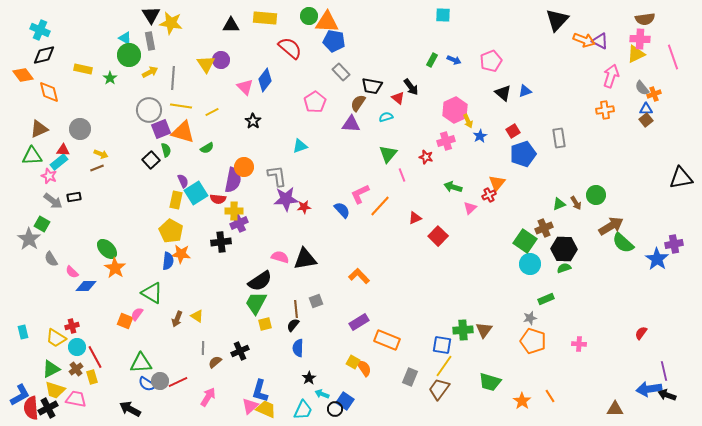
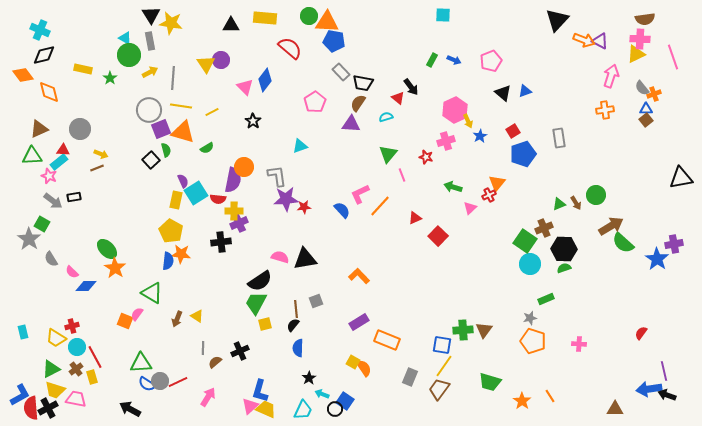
black trapezoid at (372, 86): moved 9 px left, 3 px up
